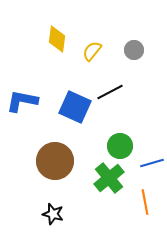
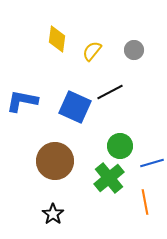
black star: rotated 20 degrees clockwise
